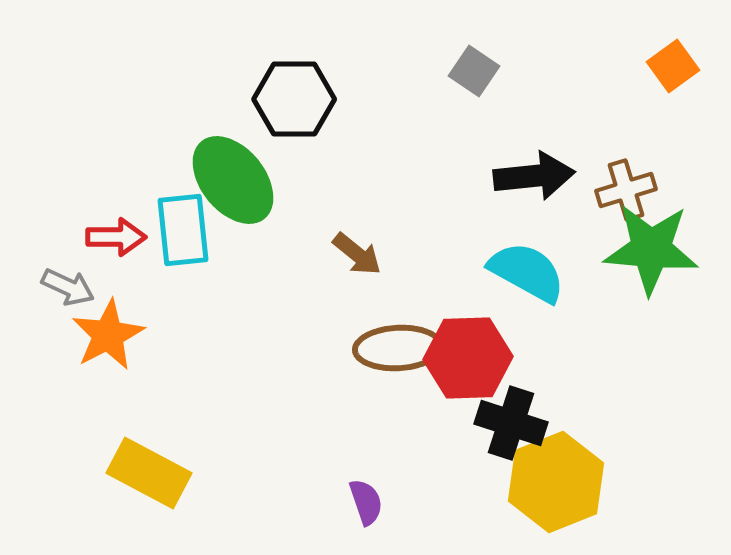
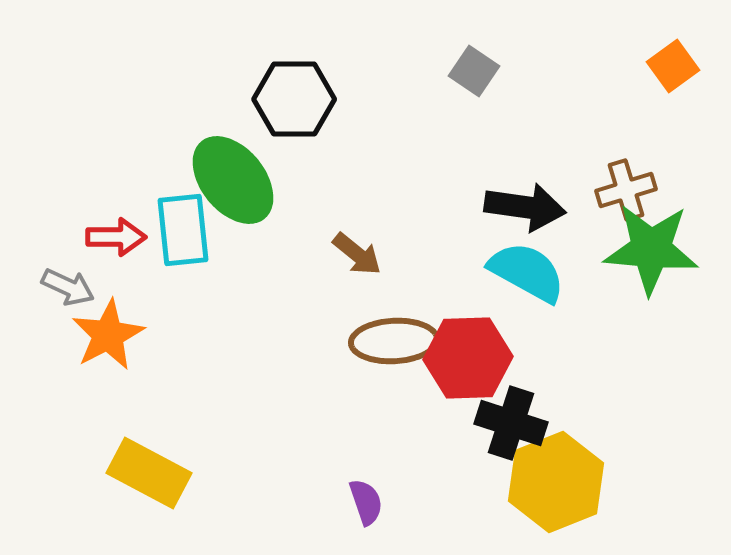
black arrow: moved 9 px left, 31 px down; rotated 14 degrees clockwise
brown ellipse: moved 4 px left, 7 px up
